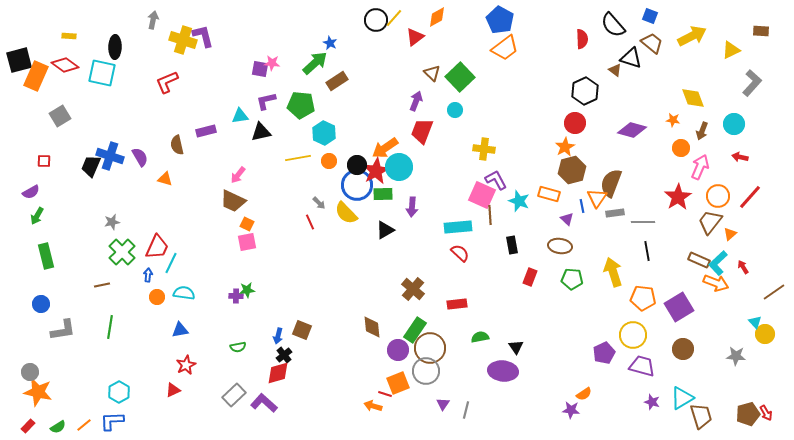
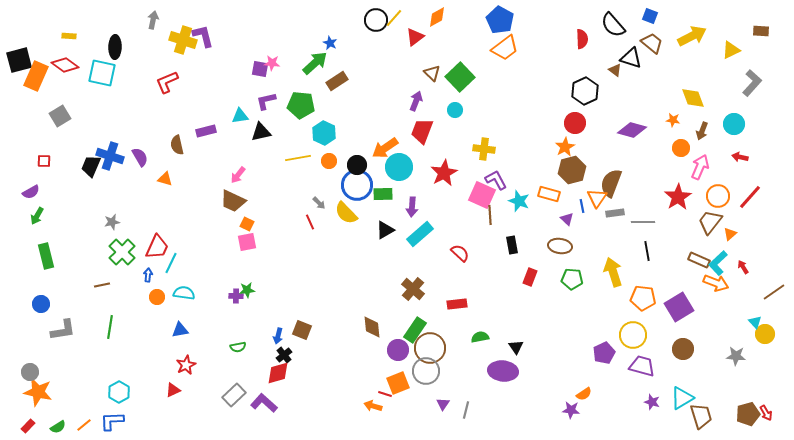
red star at (376, 171): moved 68 px right, 2 px down
cyan rectangle at (458, 227): moved 38 px left, 7 px down; rotated 36 degrees counterclockwise
